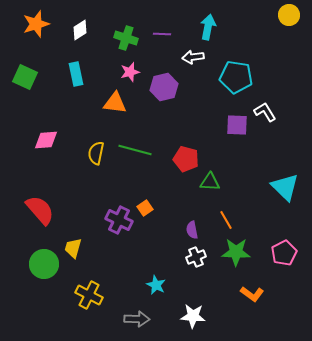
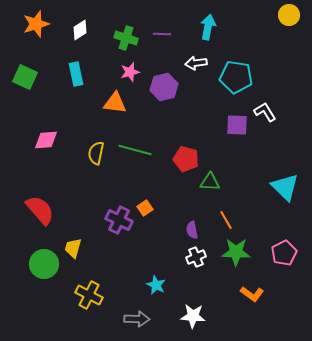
white arrow: moved 3 px right, 6 px down
